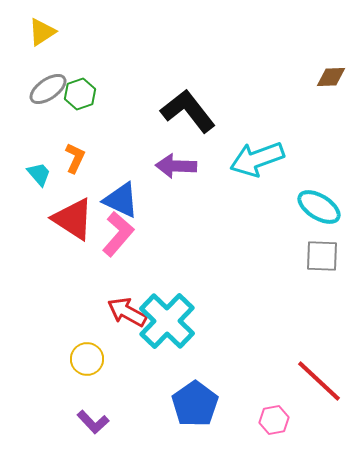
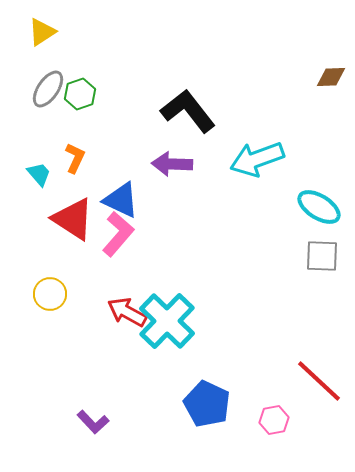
gray ellipse: rotated 21 degrees counterclockwise
purple arrow: moved 4 px left, 2 px up
yellow circle: moved 37 px left, 65 px up
blue pentagon: moved 12 px right; rotated 12 degrees counterclockwise
